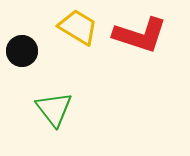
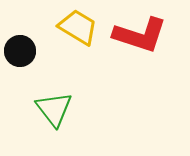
black circle: moved 2 px left
